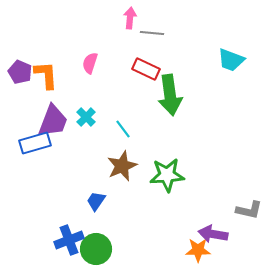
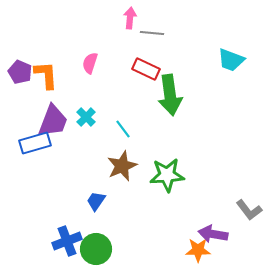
gray L-shape: rotated 40 degrees clockwise
blue cross: moved 2 px left, 1 px down
